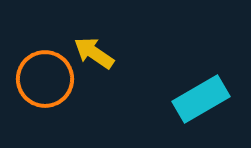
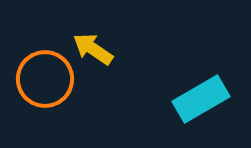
yellow arrow: moved 1 px left, 4 px up
